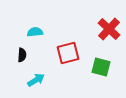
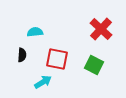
red cross: moved 8 px left
red square: moved 11 px left, 6 px down; rotated 25 degrees clockwise
green square: moved 7 px left, 2 px up; rotated 12 degrees clockwise
cyan arrow: moved 7 px right, 2 px down
